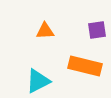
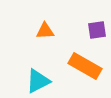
orange rectangle: rotated 16 degrees clockwise
